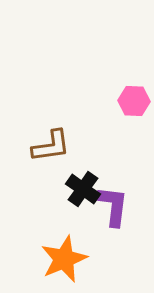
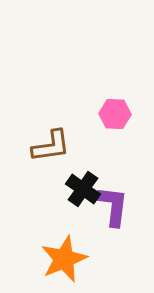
pink hexagon: moved 19 px left, 13 px down
